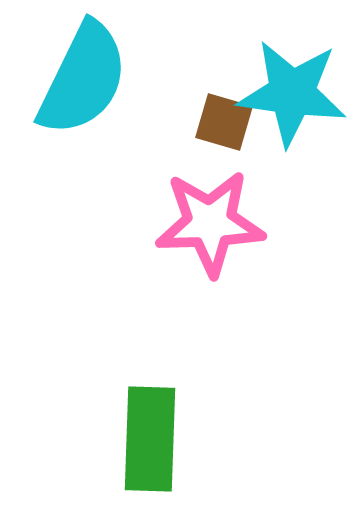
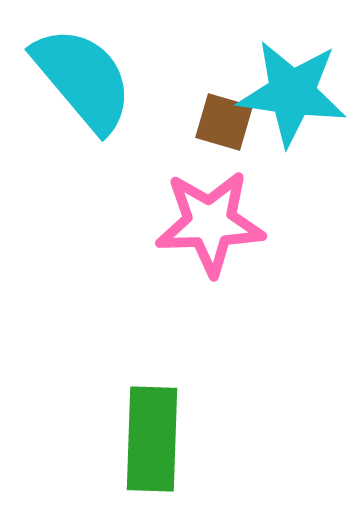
cyan semicircle: rotated 66 degrees counterclockwise
green rectangle: moved 2 px right
